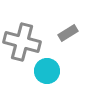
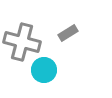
cyan circle: moved 3 px left, 1 px up
